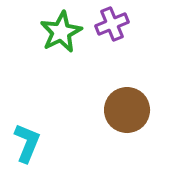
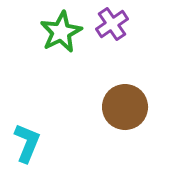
purple cross: rotated 12 degrees counterclockwise
brown circle: moved 2 px left, 3 px up
